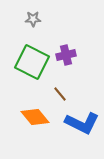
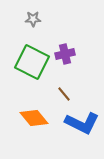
purple cross: moved 1 px left, 1 px up
brown line: moved 4 px right
orange diamond: moved 1 px left, 1 px down
